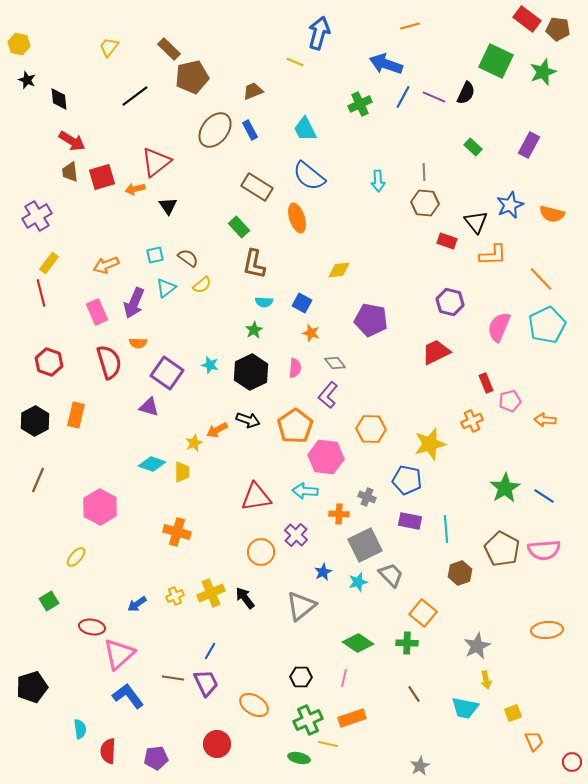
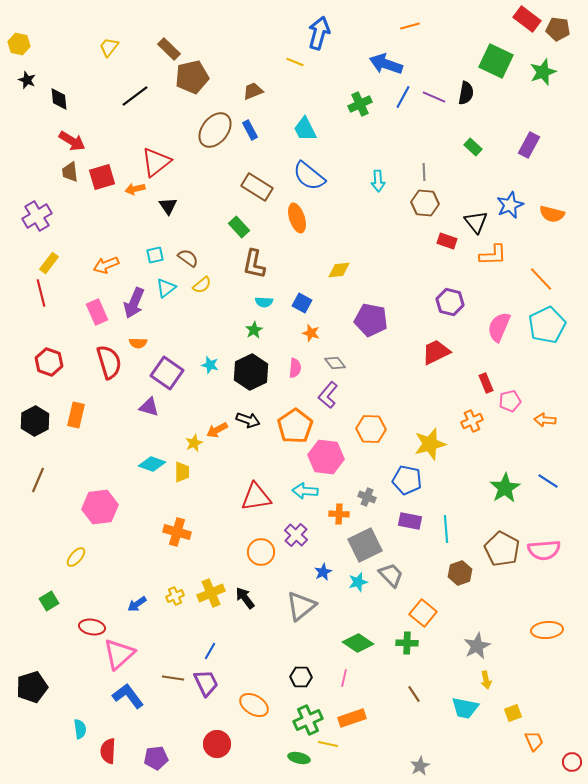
black semicircle at (466, 93): rotated 15 degrees counterclockwise
blue line at (544, 496): moved 4 px right, 15 px up
pink hexagon at (100, 507): rotated 24 degrees clockwise
